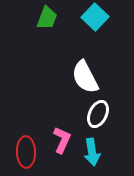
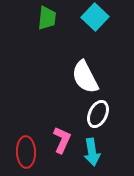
green trapezoid: rotated 15 degrees counterclockwise
